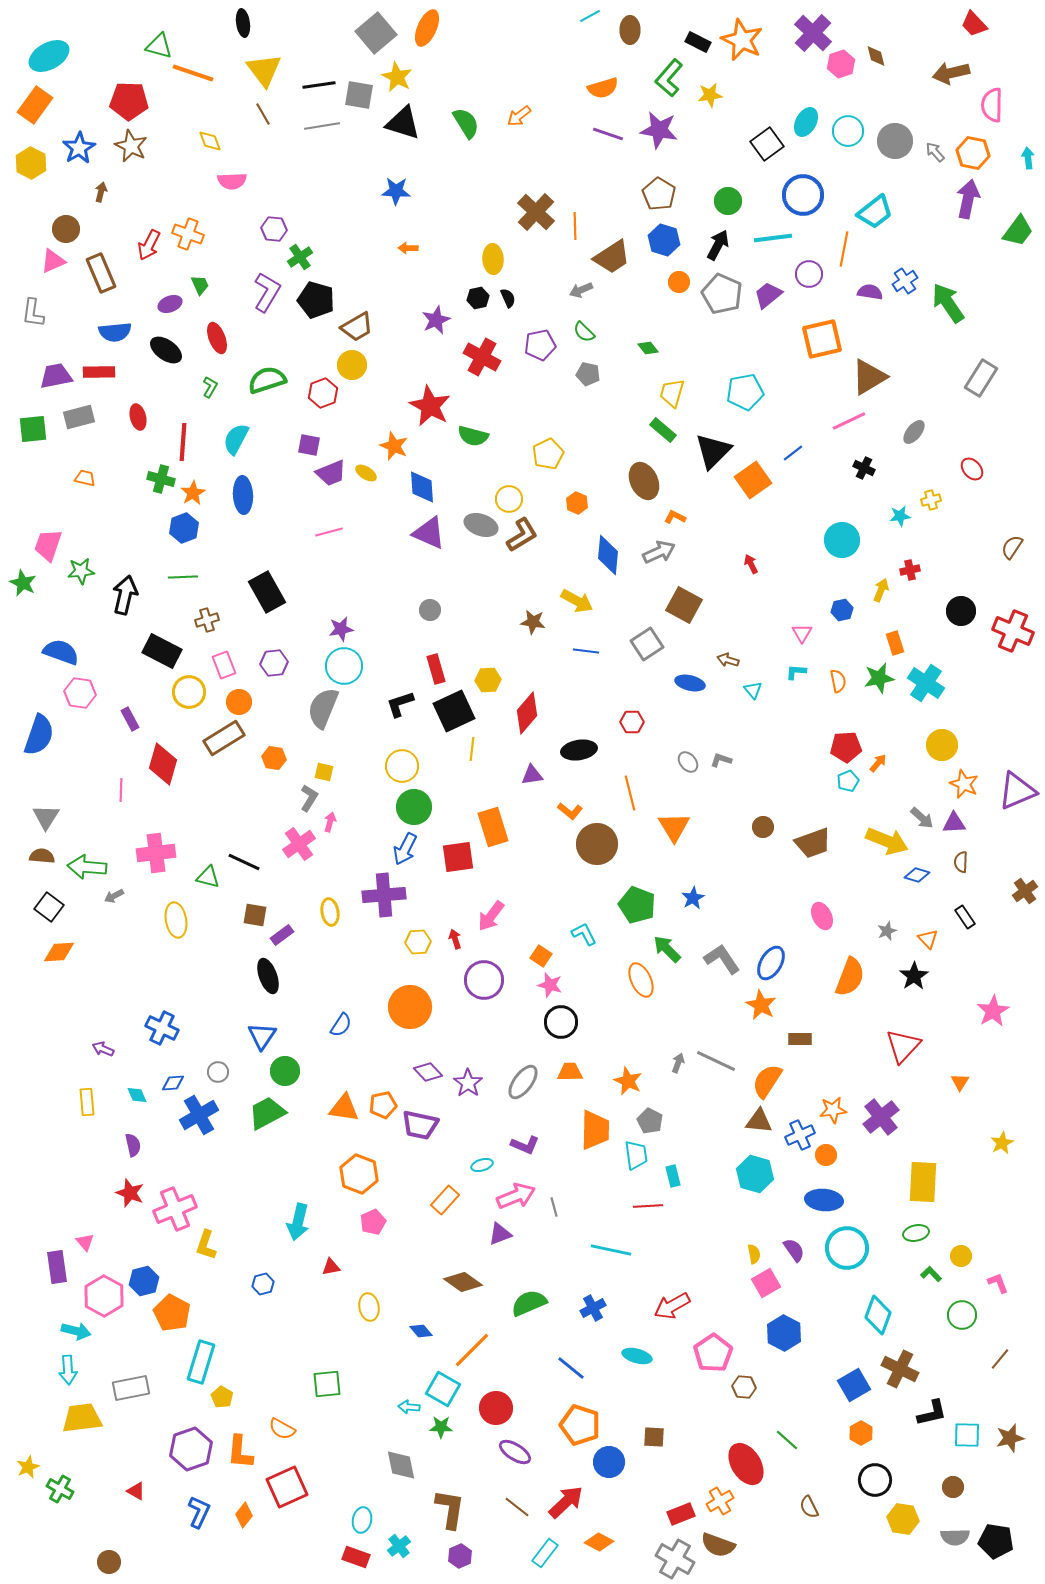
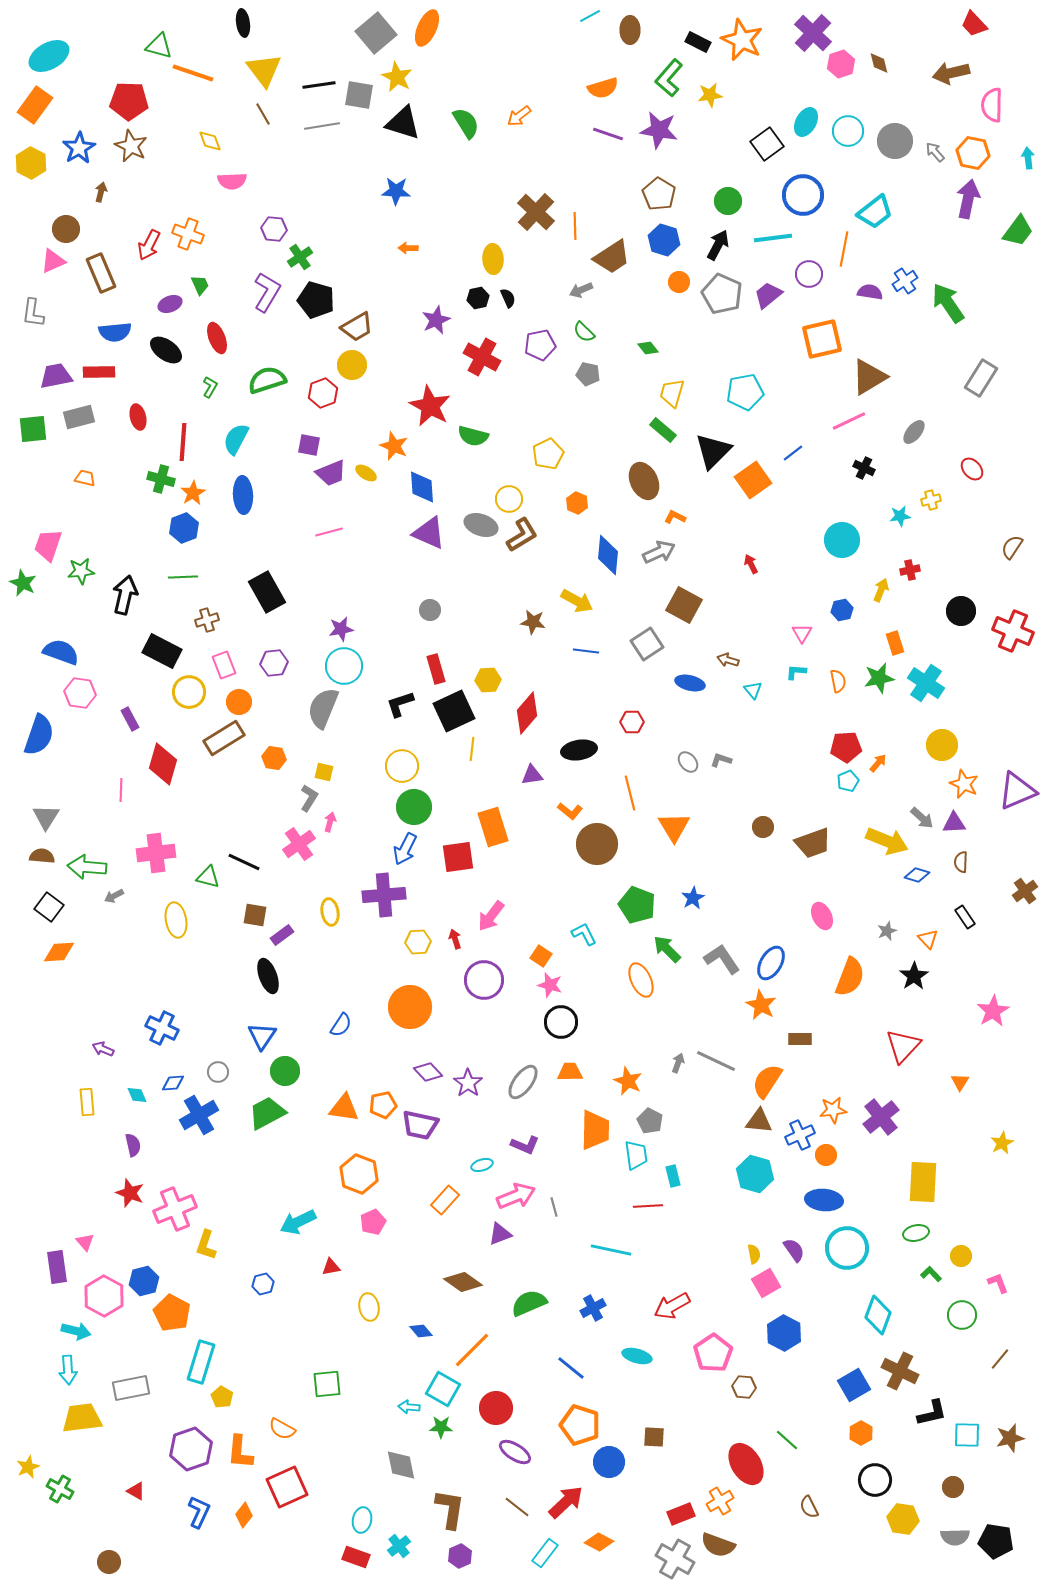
brown diamond at (876, 56): moved 3 px right, 7 px down
cyan arrow at (298, 1222): rotated 51 degrees clockwise
brown cross at (900, 1369): moved 2 px down
